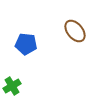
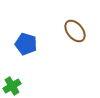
blue pentagon: rotated 10 degrees clockwise
